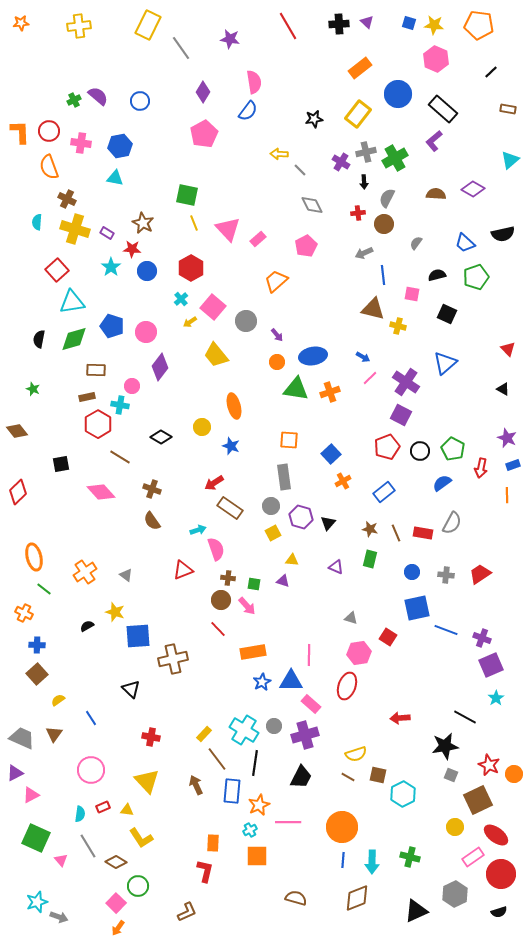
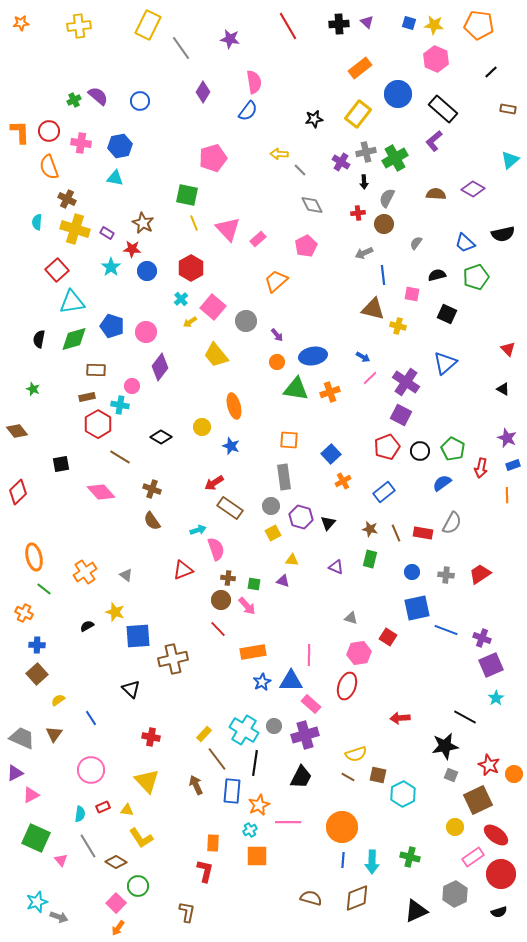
pink pentagon at (204, 134): moved 9 px right, 24 px down; rotated 12 degrees clockwise
brown semicircle at (296, 898): moved 15 px right
brown L-shape at (187, 912): rotated 55 degrees counterclockwise
